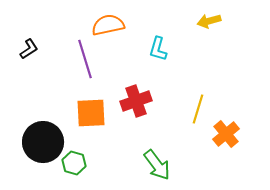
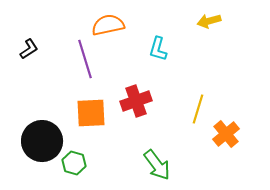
black circle: moved 1 px left, 1 px up
